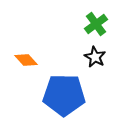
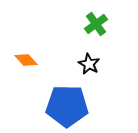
black star: moved 6 px left, 7 px down
blue pentagon: moved 3 px right, 11 px down
